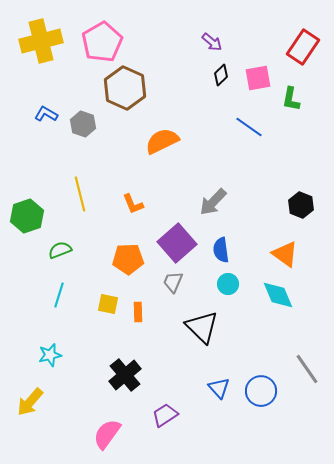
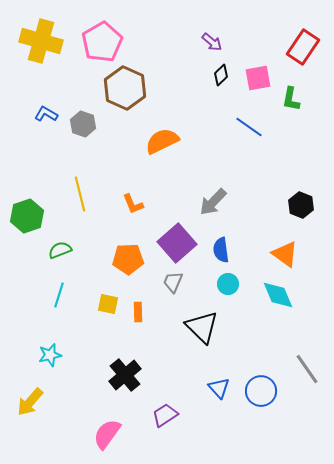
yellow cross: rotated 30 degrees clockwise
